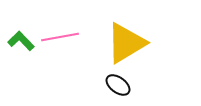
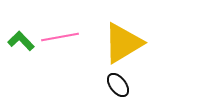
yellow triangle: moved 3 px left
black ellipse: rotated 15 degrees clockwise
